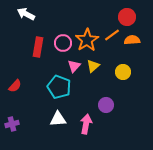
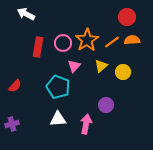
orange line: moved 7 px down
yellow triangle: moved 8 px right
cyan pentagon: moved 1 px left
